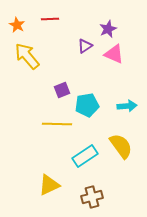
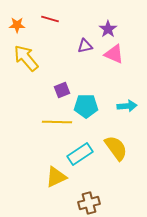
red line: rotated 18 degrees clockwise
orange star: rotated 28 degrees counterclockwise
purple star: rotated 12 degrees counterclockwise
purple triangle: rotated 21 degrees clockwise
yellow arrow: moved 1 px left, 2 px down
cyan pentagon: moved 1 px left, 1 px down; rotated 10 degrees clockwise
yellow line: moved 2 px up
yellow semicircle: moved 5 px left, 2 px down
cyan rectangle: moved 5 px left, 2 px up
yellow triangle: moved 7 px right, 8 px up
brown cross: moved 3 px left, 6 px down
